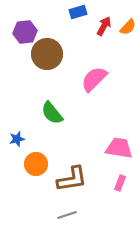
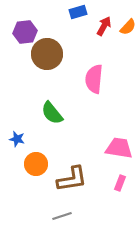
pink semicircle: rotated 40 degrees counterclockwise
blue star: rotated 28 degrees clockwise
gray line: moved 5 px left, 1 px down
